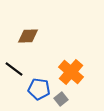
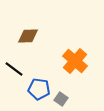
orange cross: moved 4 px right, 11 px up
gray square: rotated 16 degrees counterclockwise
